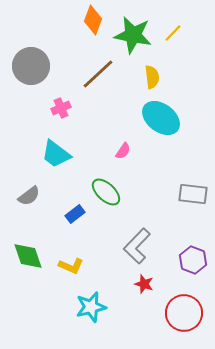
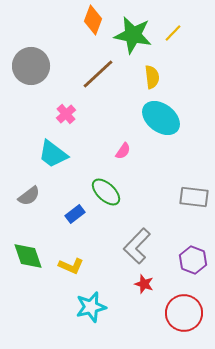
pink cross: moved 5 px right, 6 px down; rotated 18 degrees counterclockwise
cyan trapezoid: moved 3 px left
gray rectangle: moved 1 px right, 3 px down
